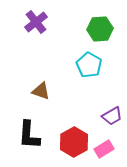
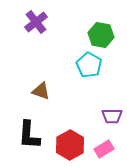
green hexagon: moved 1 px right, 6 px down; rotated 15 degrees clockwise
purple trapezoid: rotated 30 degrees clockwise
red hexagon: moved 4 px left, 3 px down
